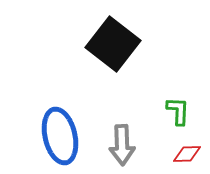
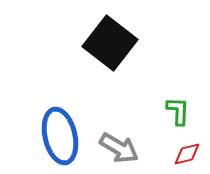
black square: moved 3 px left, 1 px up
gray arrow: moved 3 px left, 3 px down; rotated 57 degrees counterclockwise
red diamond: rotated 12 degrees counterclockwise
